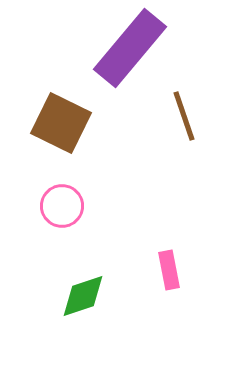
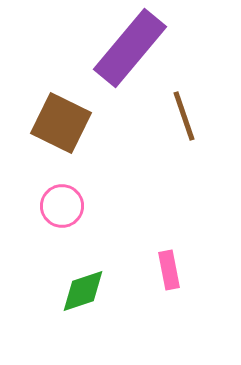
green diamond: moved 5 px up
